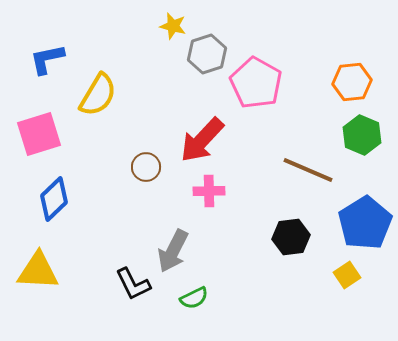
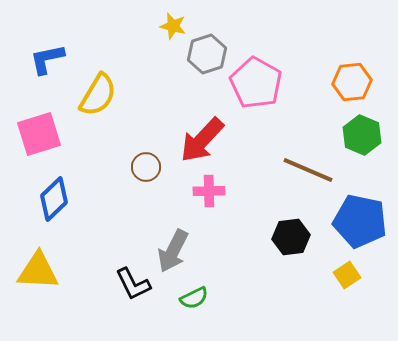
blue pentagon: moved 5 px left, 2 px up; rotated 28 degrees counterclockwise
